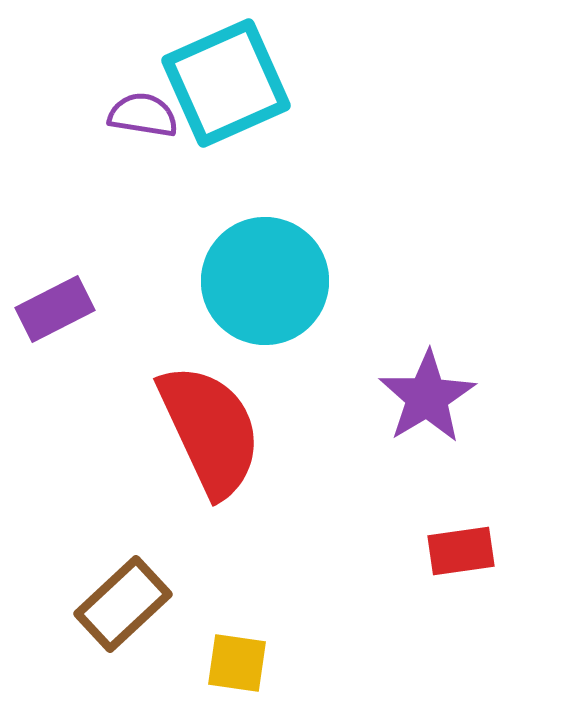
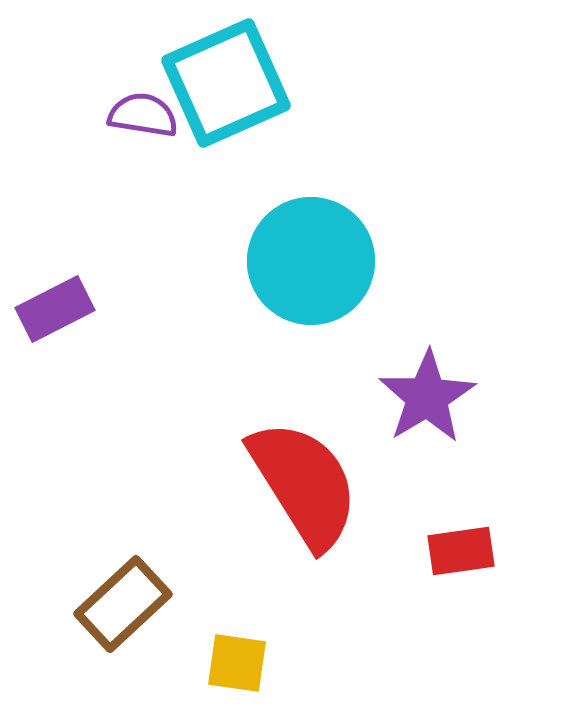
cyan circle: moved 46 px right, 20 px up
red semicircle: moved 94 px right, 54 px down; rotated 7 degrees counterclockwise
